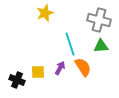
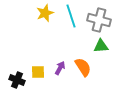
cyan line: moved 1 px right, 28 px up
